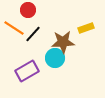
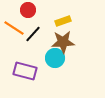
yellow rectangle: moved 23 px left, 7 px up
purple rectangle: moved 2 px left; rotated 45 degrees clockwise
